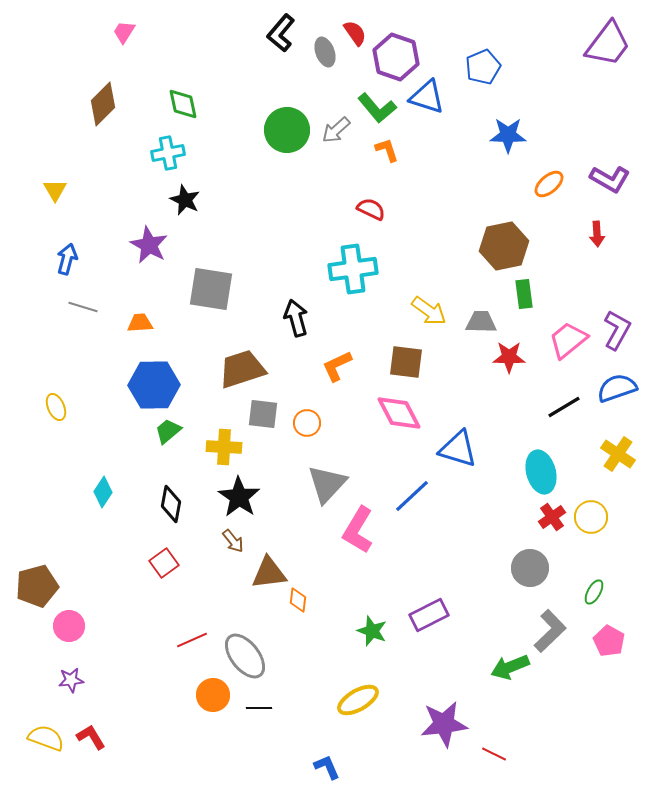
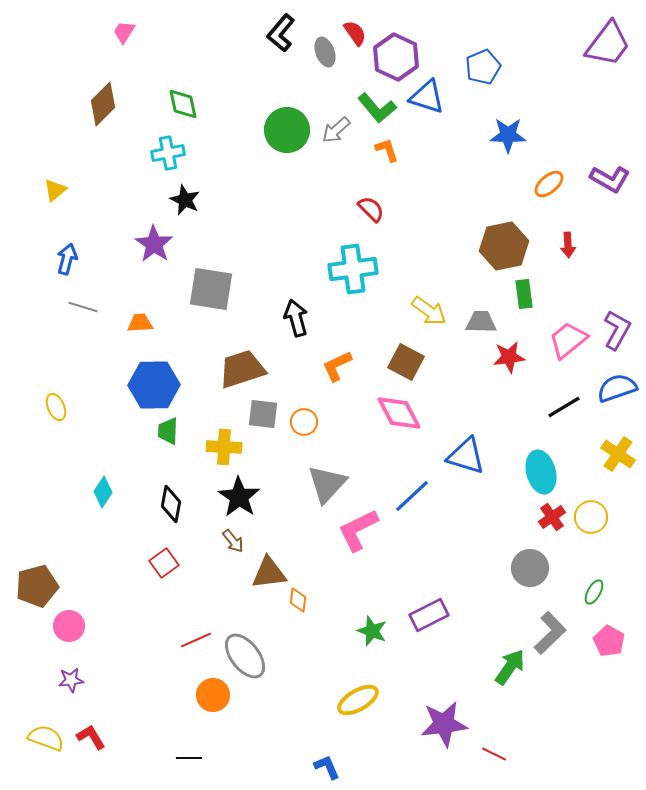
purple hexagon at (396, 57): rotated 6 degrees clockwise
yellow triangle at (55, 190): rotated 20 degrees clockwise
red semicircle at (371, 209): rotated 20 degrees clockwise
red arrow at (597, 234): moved 29 px left, 11 px down
purple star at (149, 245): moved 5 px right, 1 px up; rotated 6 degrees clockwise
red star at (509, 357): rotated 8 degrees counterclockwise
brown square at (406, 362): rotated 21 degrees clockwise
orange circle at (307, 423): moved 3 px left, 1 px up
green trapezoid at (168, 431): rotated 48 degrees counterclockwise
blue triangle at (458, 449): moved 8 px right, 7 px down
pink L-shape at (358, 530): rotated 33 degrees clockwise
gray L-shape at (550, 631): moved 2 px down
red line at (192, 640): moved 4 px right
green arrow at (510, 667): rotated 147 degrees clockwise
black line at (259, 708): moved 70 px left, 50 px down
